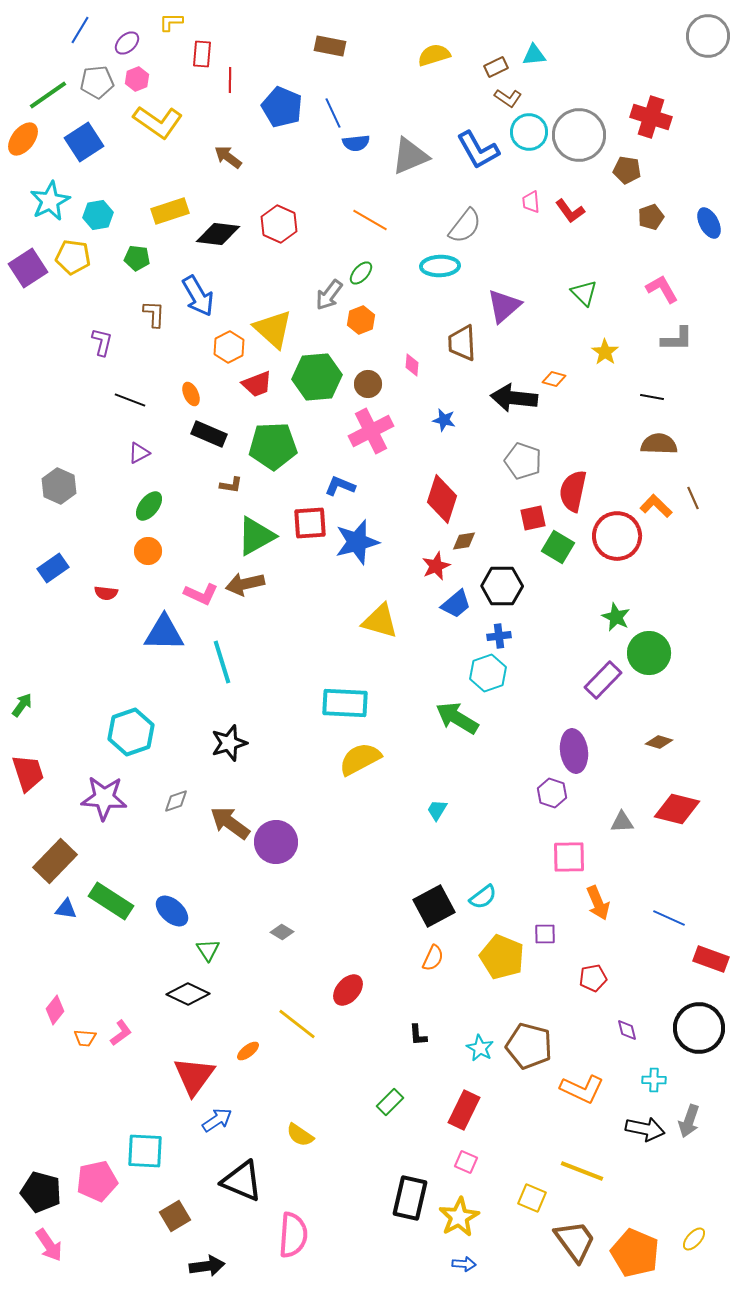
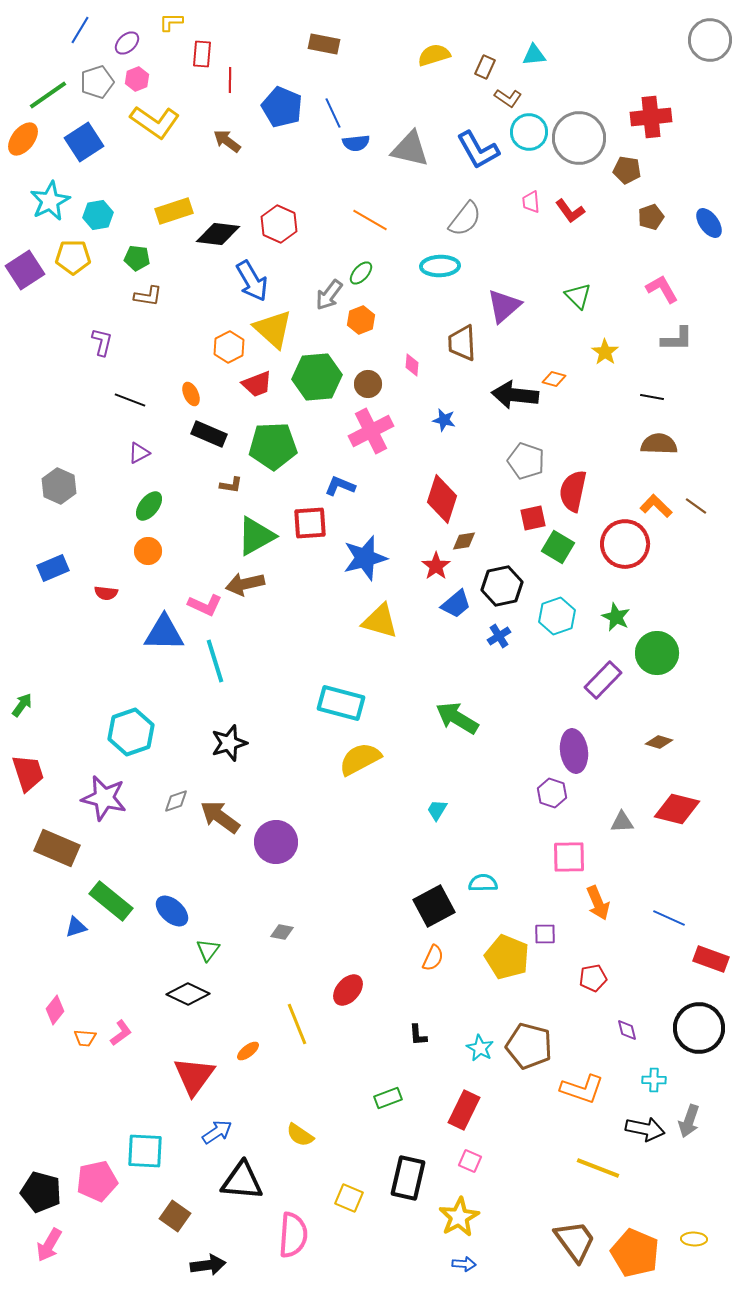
gray circle at (708, 36): moved 2 px right, 4 px down
brown rectangle at (330, 46): moved 6 px left, 2 px up
brown rectangle at (496, 67): moved 11 px left; rotated 40 degrees counterclockwise
gray pentagon at (97, 82): rotated 12 degrees counterclockwise
red cross at (651, 117): rotated 24 degrees counterclockwise
yellow L-shape at (158, 122): moved 3 px left
gray circle at (579, 135): moved 3 px down
gray triangle at (410, 156): moved 7 px up; rotated 36 degrees clockwise
brown arrow at (228, 157): moved 1 px left, 16 px up
yellow rectangle at (170, 211): moved 4 px right
blue ellipse at (709, 223): rotated 8 degrees counterclockwise
gray semicircle at (465, 226): moved 7 px up
yellow pentagon at (73, 257): rotated 8 degrees counterclockwise
purple square at (28, 268): moved 3 px left, 2 px down
green triangle at (584, 293): moved 6 px left, 3 px down
blue arrow at (198, 296): moved 54 px right, 15 px up
brown L-shape at (154, 314): moved 6 px left, 18 px up; rotated 96 degrees clockwise
black arrow at (514, 398): moved 1 px right, 3 px up
gray pentagon at (523, 461): moved 3 px right
brown line at (693, 498): moved 3 px right, 8 px down; rotated 30 degrees counterclockwise
red circle at (617, 536): moved 8 px right, 8 px down
blue star at (357, 542): moved 8 px right, 16 px down
red star at (436, 566): rotated 12 degrees counterclockwise
blue rectangle at (53, 568): rotated 12 degrees clockwise
black hexagon at (502, 586): rotated 12 degrees counterclockwise
pink L-shape at (201, 594): moved 4 px right, 11 px down
blue cross at (499, 636): rotated 25 degrees counterclockwise
green circle at (649, 653): moved 8 px right
cyan line at (222, 662): moved 7 px left, 1 px up
cyan hexagon at (488, 673): moved 69 px right, 57 px up
cyan rectangle at (345, 703): moved 4 px left; rotated 12 degrees clockwise
purple star at (104, 798): rotated 9 degrees clockwise
brown arrow at (230, 823): moved 10 px left, 6 px up
brown rectangle at (55, 861): moved 2 px right, 13 px up; rotated 69 degrees clockwise
cyan semicircle at (483, 897): moved 14 px up; rotated 144 degrees counterclockwise
green rectangle at (111, 901): rotated 6 degrees clockwise
blue triangle at (66, 909): moved 10 px right, 18 px down; rotated 25 degrees counterclockwise
gray diamond at (282, 932): rotated 20 degrees counterclockwise
green triangle at (208, 950): rotated 10 degrees clockwise
yellow pentagon at (502, 957): moved 5 px right
yellow line at (297, 1024): rotated 30 degrees clockwise
orange L-shape at (582, 1089): rotated 6 degrees counterclockwise
green rectangle at (390, 1102): moved 2 px left, 4 px up; rotated 24 degrees clockwise
blue arrow at (217, 1120): moved 12 px down
pink square at (466, 1162): moved 4 px right, 1 px up
yellow line at (582, 1171): moved 16 px right, 3 px up
black triangle at (242, 1181): rotated 18 degrees counterclockwise
black rectangle at (410, 1198): moved 2 px left, 20 px up
yellow square at (532, 1198): moved 183 px left
brown square at (175, 1216): rotated 24 degrees counterclockwise
yellow ellipse at (694, 1239): rotated 50 degrees clockwise
pink arrow at (49, 1245): rotated 64 degrees clockwise
black arrow at (207, 1266): moved 1 px right, 1 px up
